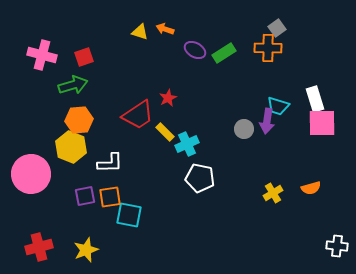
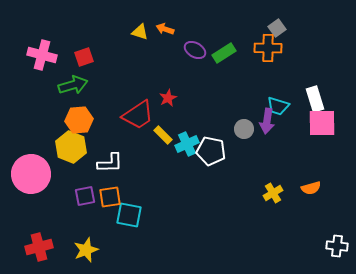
yellow rectangle: moved 2 px left, 3 px down
white pentagon: moved 11 px right, 27 px up
